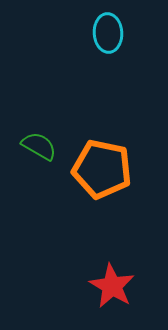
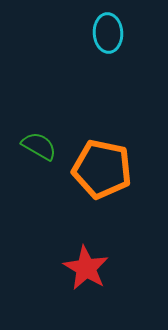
red star: moved 26 px left, 18 px up
